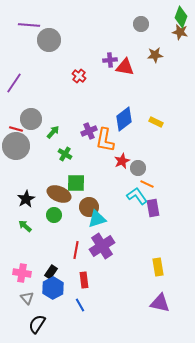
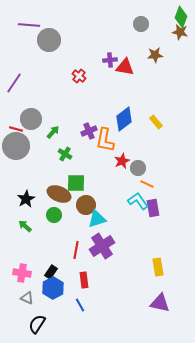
yellow rectangle at (156, 122): rotated 24 degrees clockwise
cyan L-shape at (137, 196): moved 1 px right, 5 px down
brown circle at (89, 207): moved 3 px left, 2 px up
gray triangle at (27, 298): rotated 24 degrees counterclockwise
